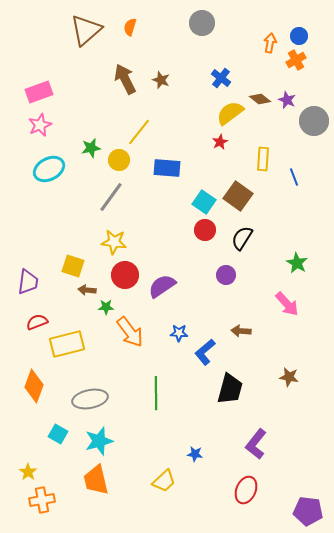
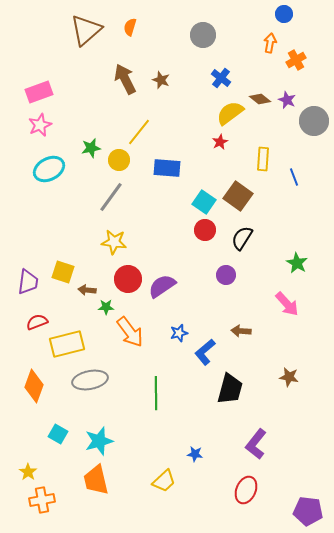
gray circle at (202, 23): moved 1 px right, 12 px down
blue circle at (299, 36): moved 15 px left, 22 px up
yellow square at (73, 266): moved 10 px left, 6 px down
red circle at (125, 275): moved 3 px right, 4 px down
blue star at (179, 333): rotated 18 degrees counterclockwise
gray ellipse at (90, 399): moved 19 px up
